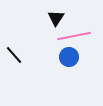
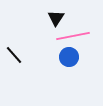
pink line: moved 1 px left
